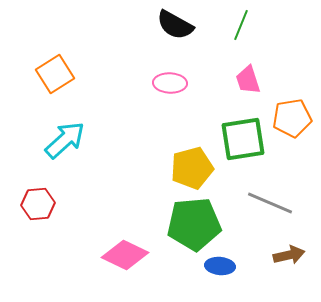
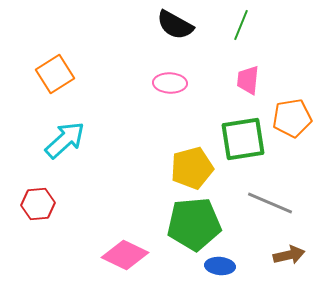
pink trapezoid: rotated 24 degrees clockwise
